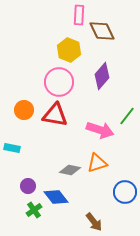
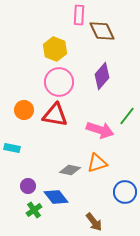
yellow hexagon: moved 14 px left, 1 px up
